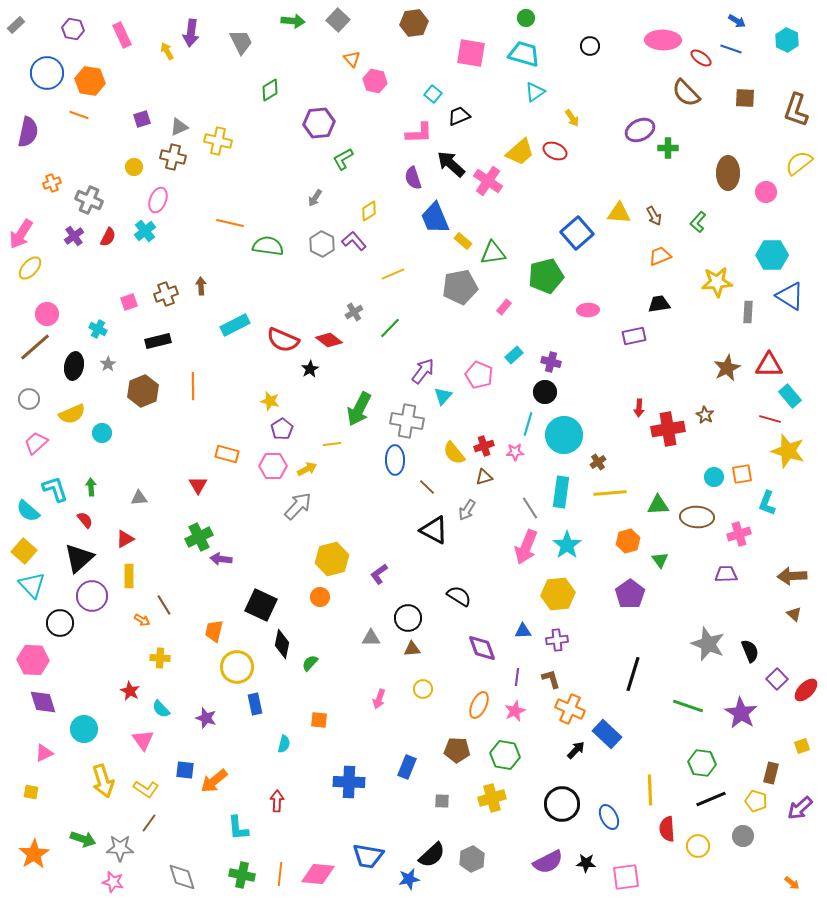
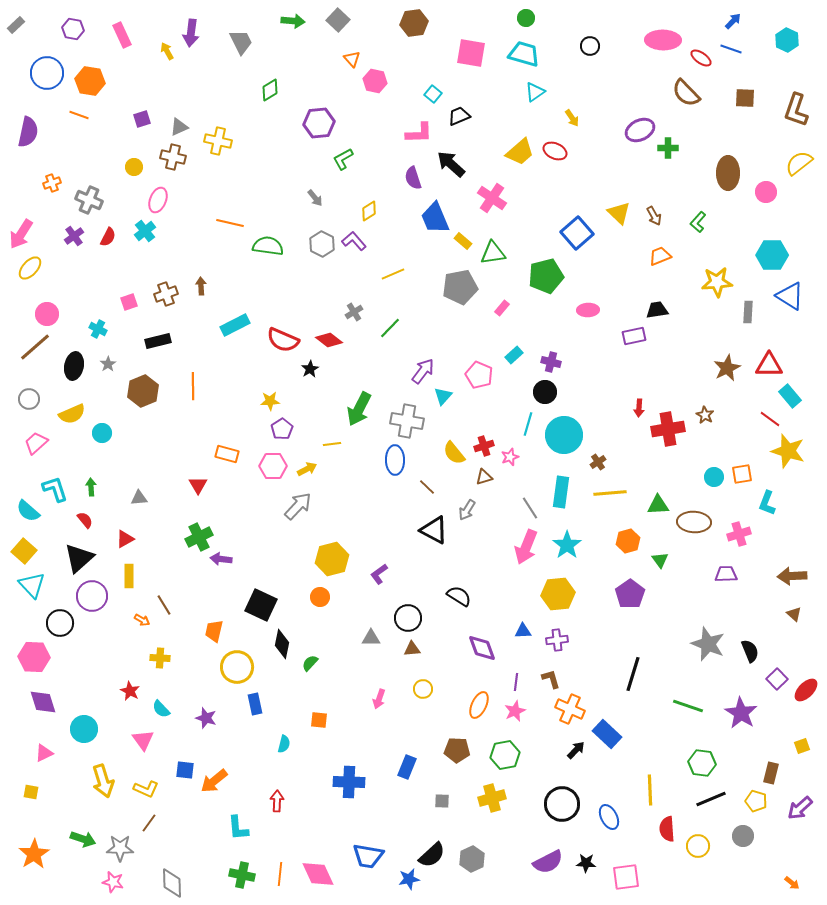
blue arrow at (737, 21): moved 4 px left; rotated 78 degrees counterclockwise
pink cross at (488, 181): moved 4 px right, 17 px down
gray arrow at (315, 198): rotated 72 degrees counterclockwise
yellow triangle at (619, 213): rotated 40 degrees clockwise
black trapezoid at (659, 304): moved 2 px left, 6 px down
pink rectangle at (504, 307): moved 2 px left, 1 px down
yellow star at (270, 401): rotated 18 degrees counterclockwise
red line at (770, 419): rotated 20 degrees clockwise
pink star at (515, 452): moved 5 px left, 5 px down; rotated 18 degrees counterclockwise
brown ellipse at (697, 517): moved 3 px left, 5 px down
pink hexagon at (33, 660): moved 1 px right, 3 px up
purple line at (517, 677): moved 1 px left, 5 px down
green hexagon at (505, 755): rotated 20 degrees counterclockwise
yellow L-shape at (146, 789): rotated 10 degrees counterclockwise
pink diamond at (318, 874): rotated 60 degrees clockwise
gray diamond at (182, 877): moved 10 px left, 6 px down; rotated 16 degrees clockwise
